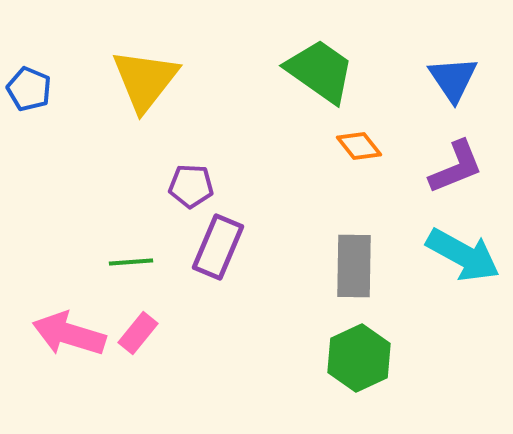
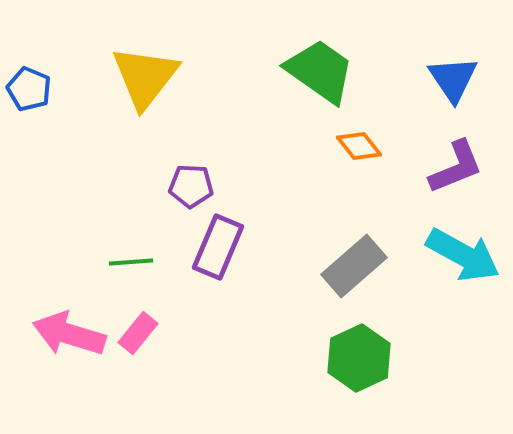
yellow triangle: moved 3 px up
gray rectangle: rotated 48 degrees clockwise
